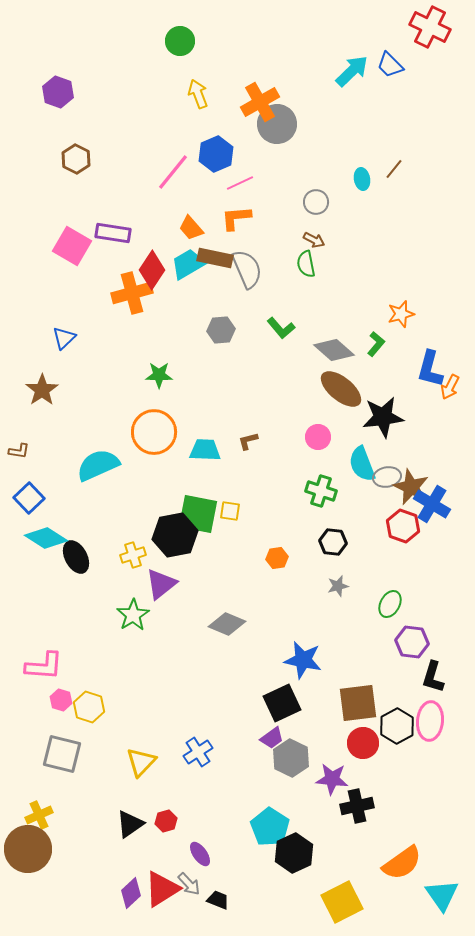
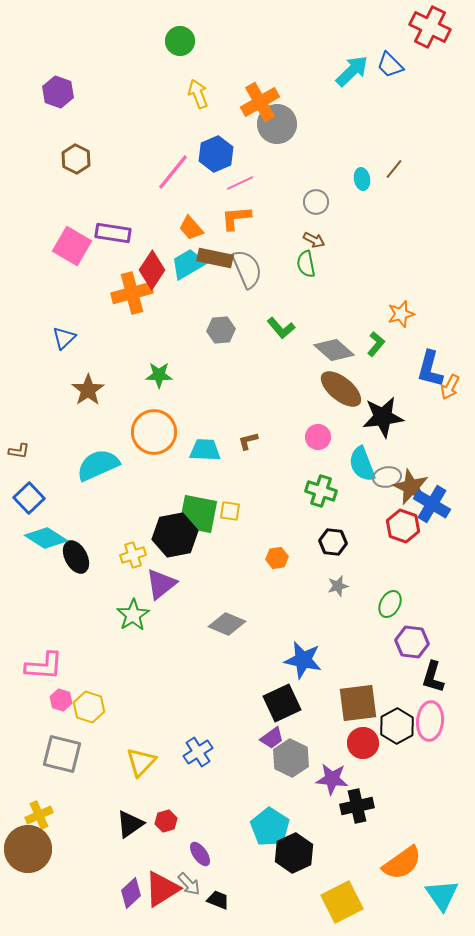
brown star at (42, 390): moved 46 px right
